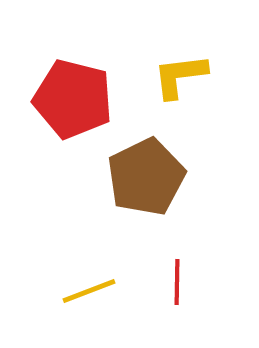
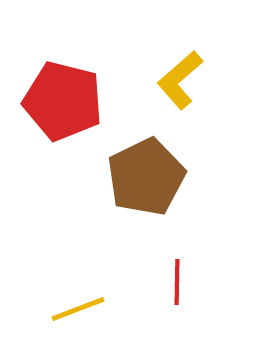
yellow L-shape: moved 4 px down; rotated 34 degrees counterclockwise
red pentagon: moved 10 px left, 2 px down
yellow line: moved 11 px left, 18 px down
